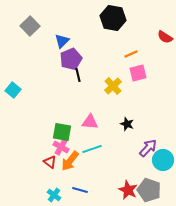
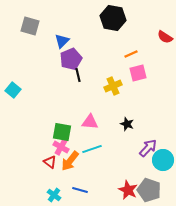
gray square: rotated 30 degrees counterclockwise
yellow cross: rotated 18 degrees clockwise
